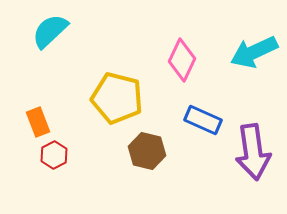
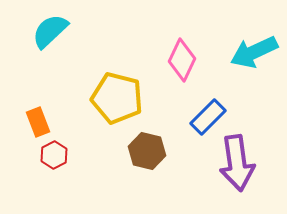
blue rectangle: moved 5 px right, 3 px up; rotated 69 degrees counterclockwise
purple arrow: moved 16 px left, 11 px down
